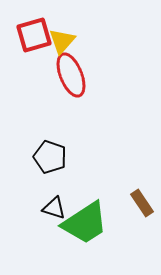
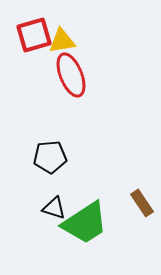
yellow triangle: rotated 40 degrees clockwise
black pentagon: rotated 24 degrees counterclockwise
